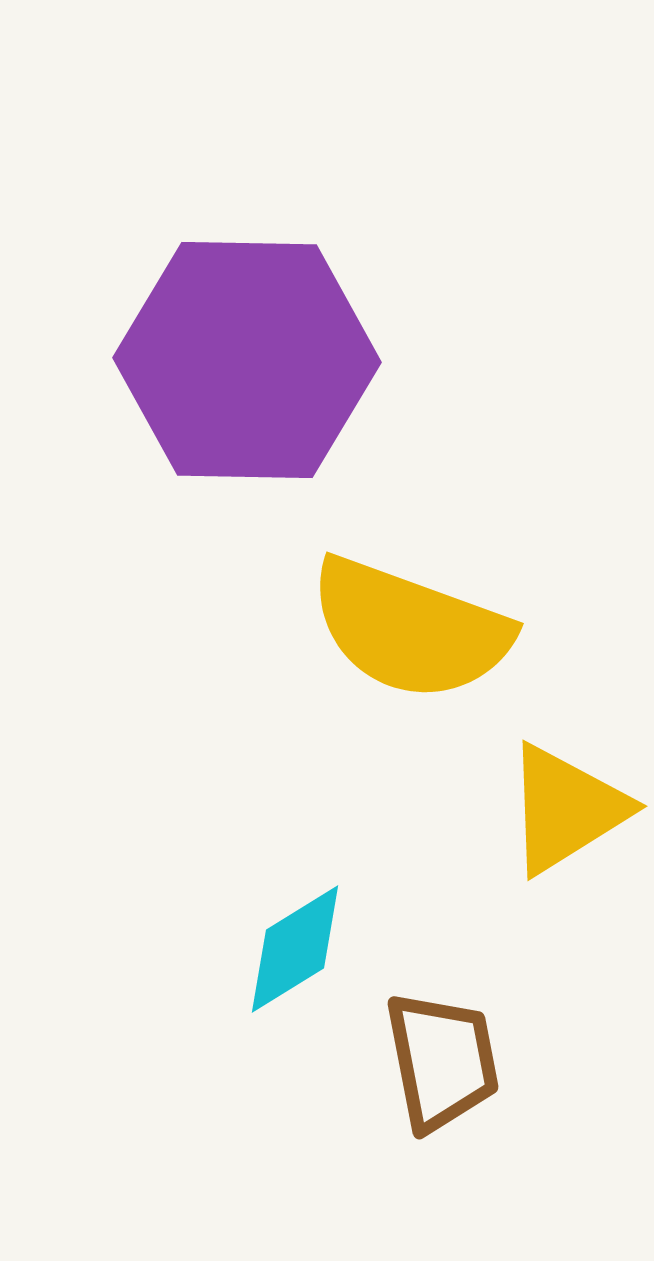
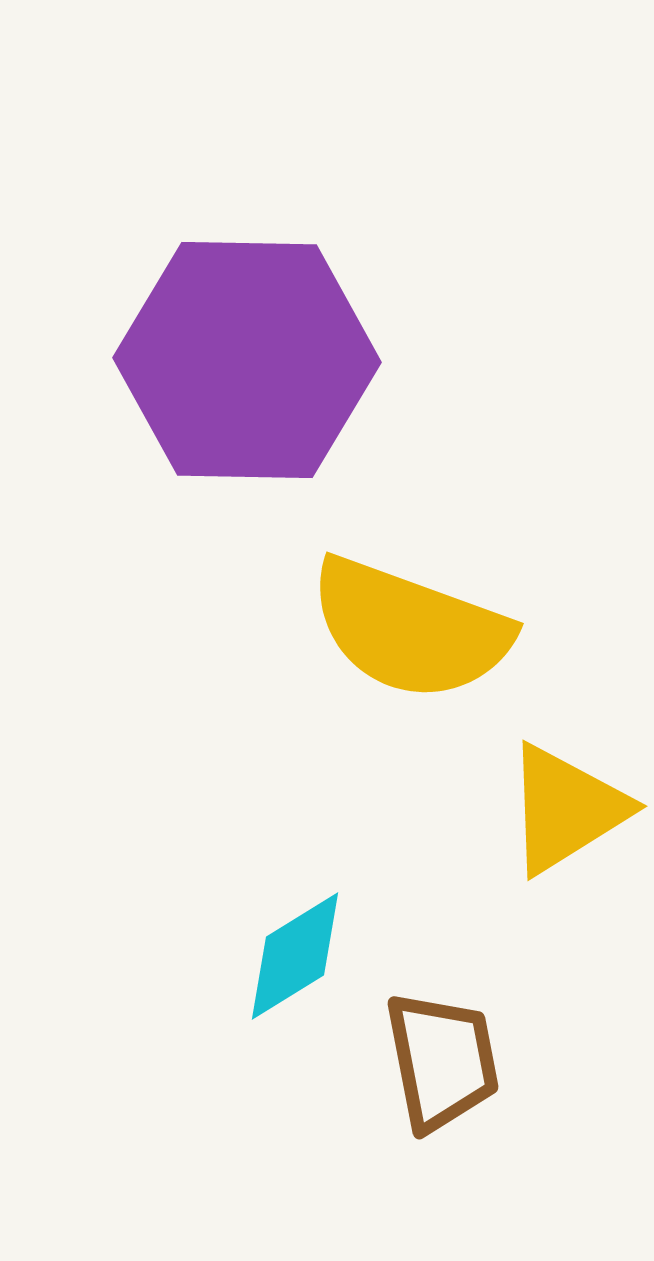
cyan diamond: moved 7 px down
